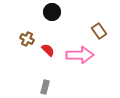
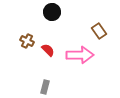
brown cross: moved 2 px down
